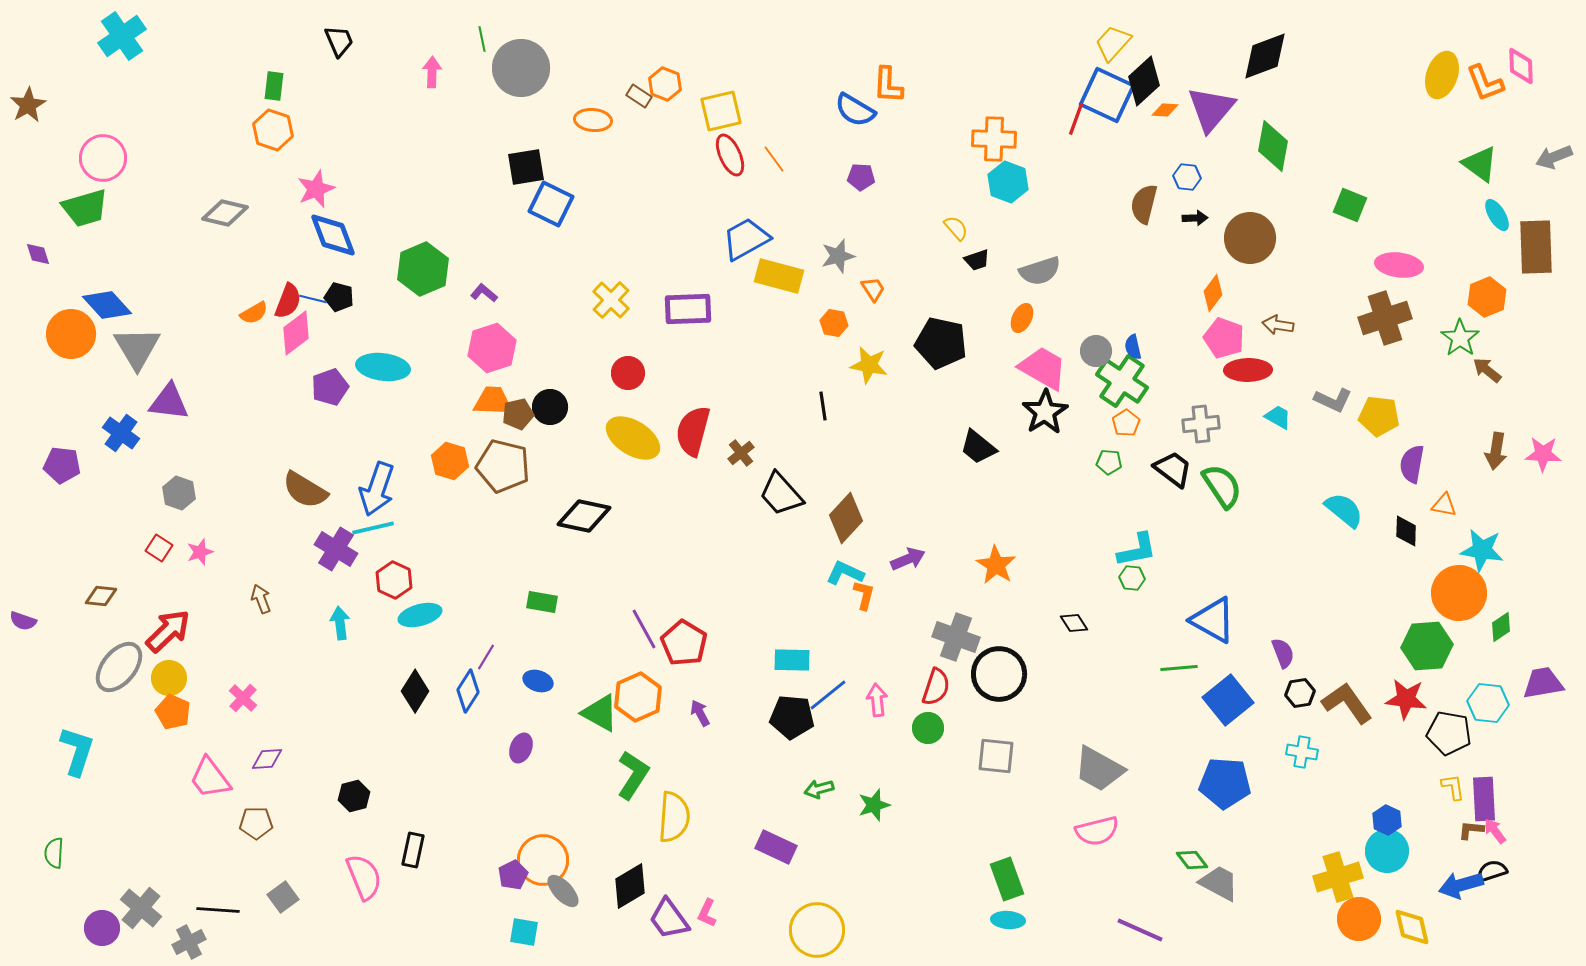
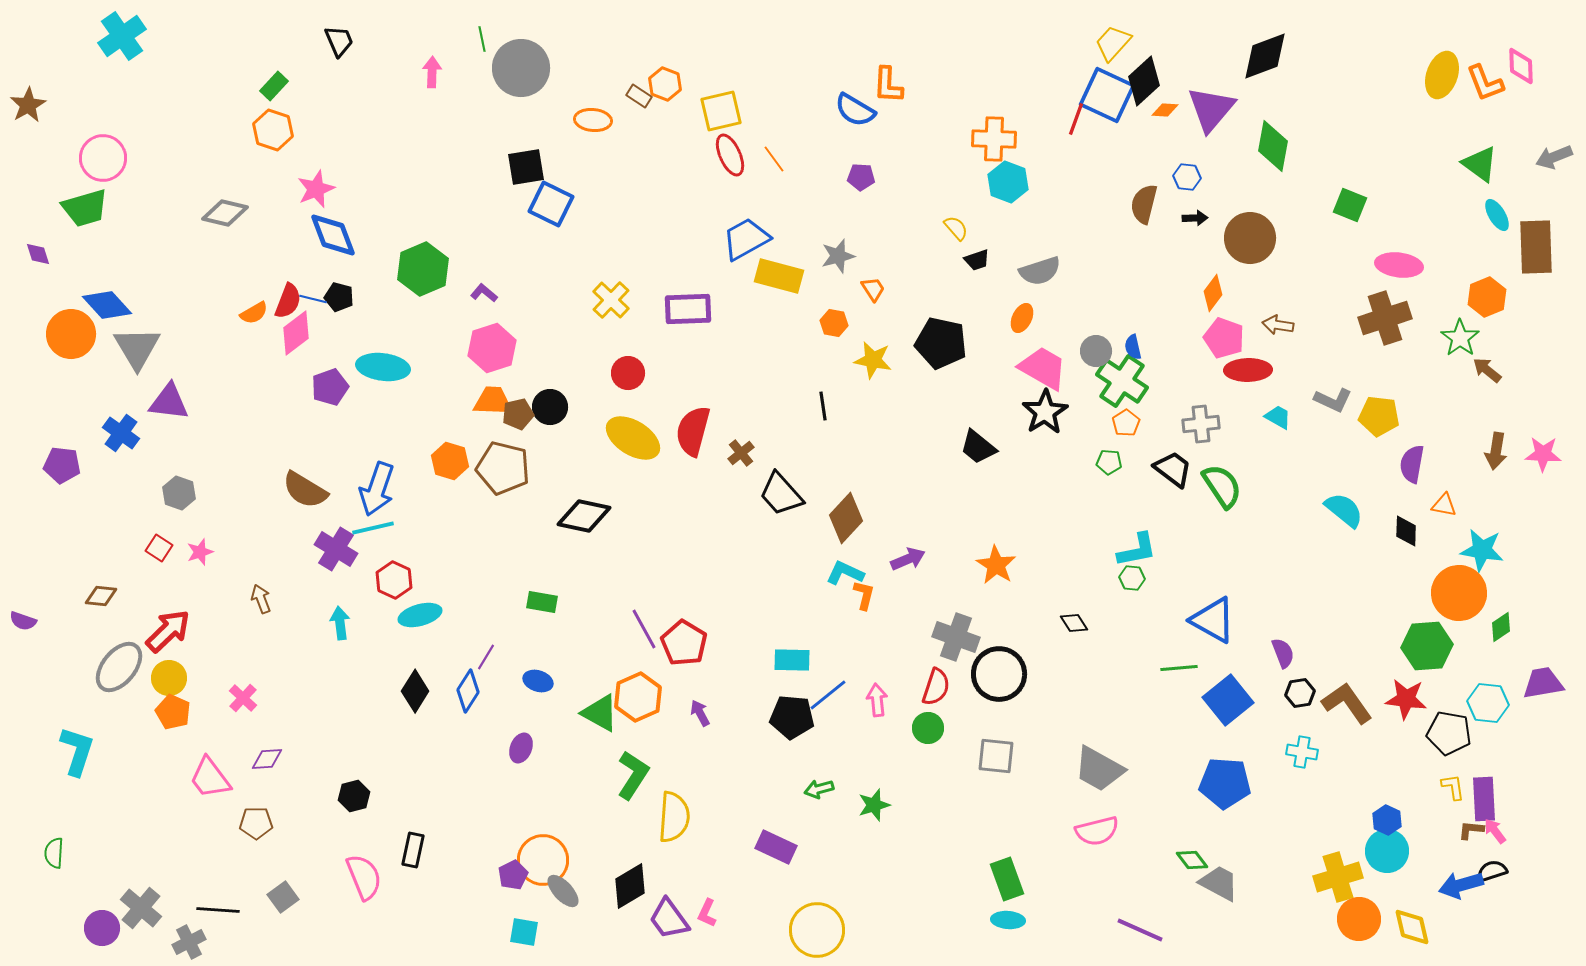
green rectangle at (274, 86): rotated 36 degrees clockwise
yellow star at (869, 365): moved 4 px right, 5 px up
brown pentagon at (503, 466): moved 2 px down
